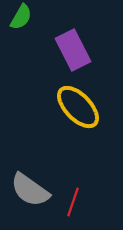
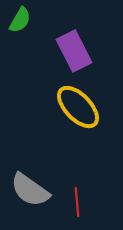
green semicircle: moved 1 px left, 3 px down
purple rectangle: moved 1 px right, 1 px down
red line: moved 4 px right; rotated 24 degrees counterclockwise
